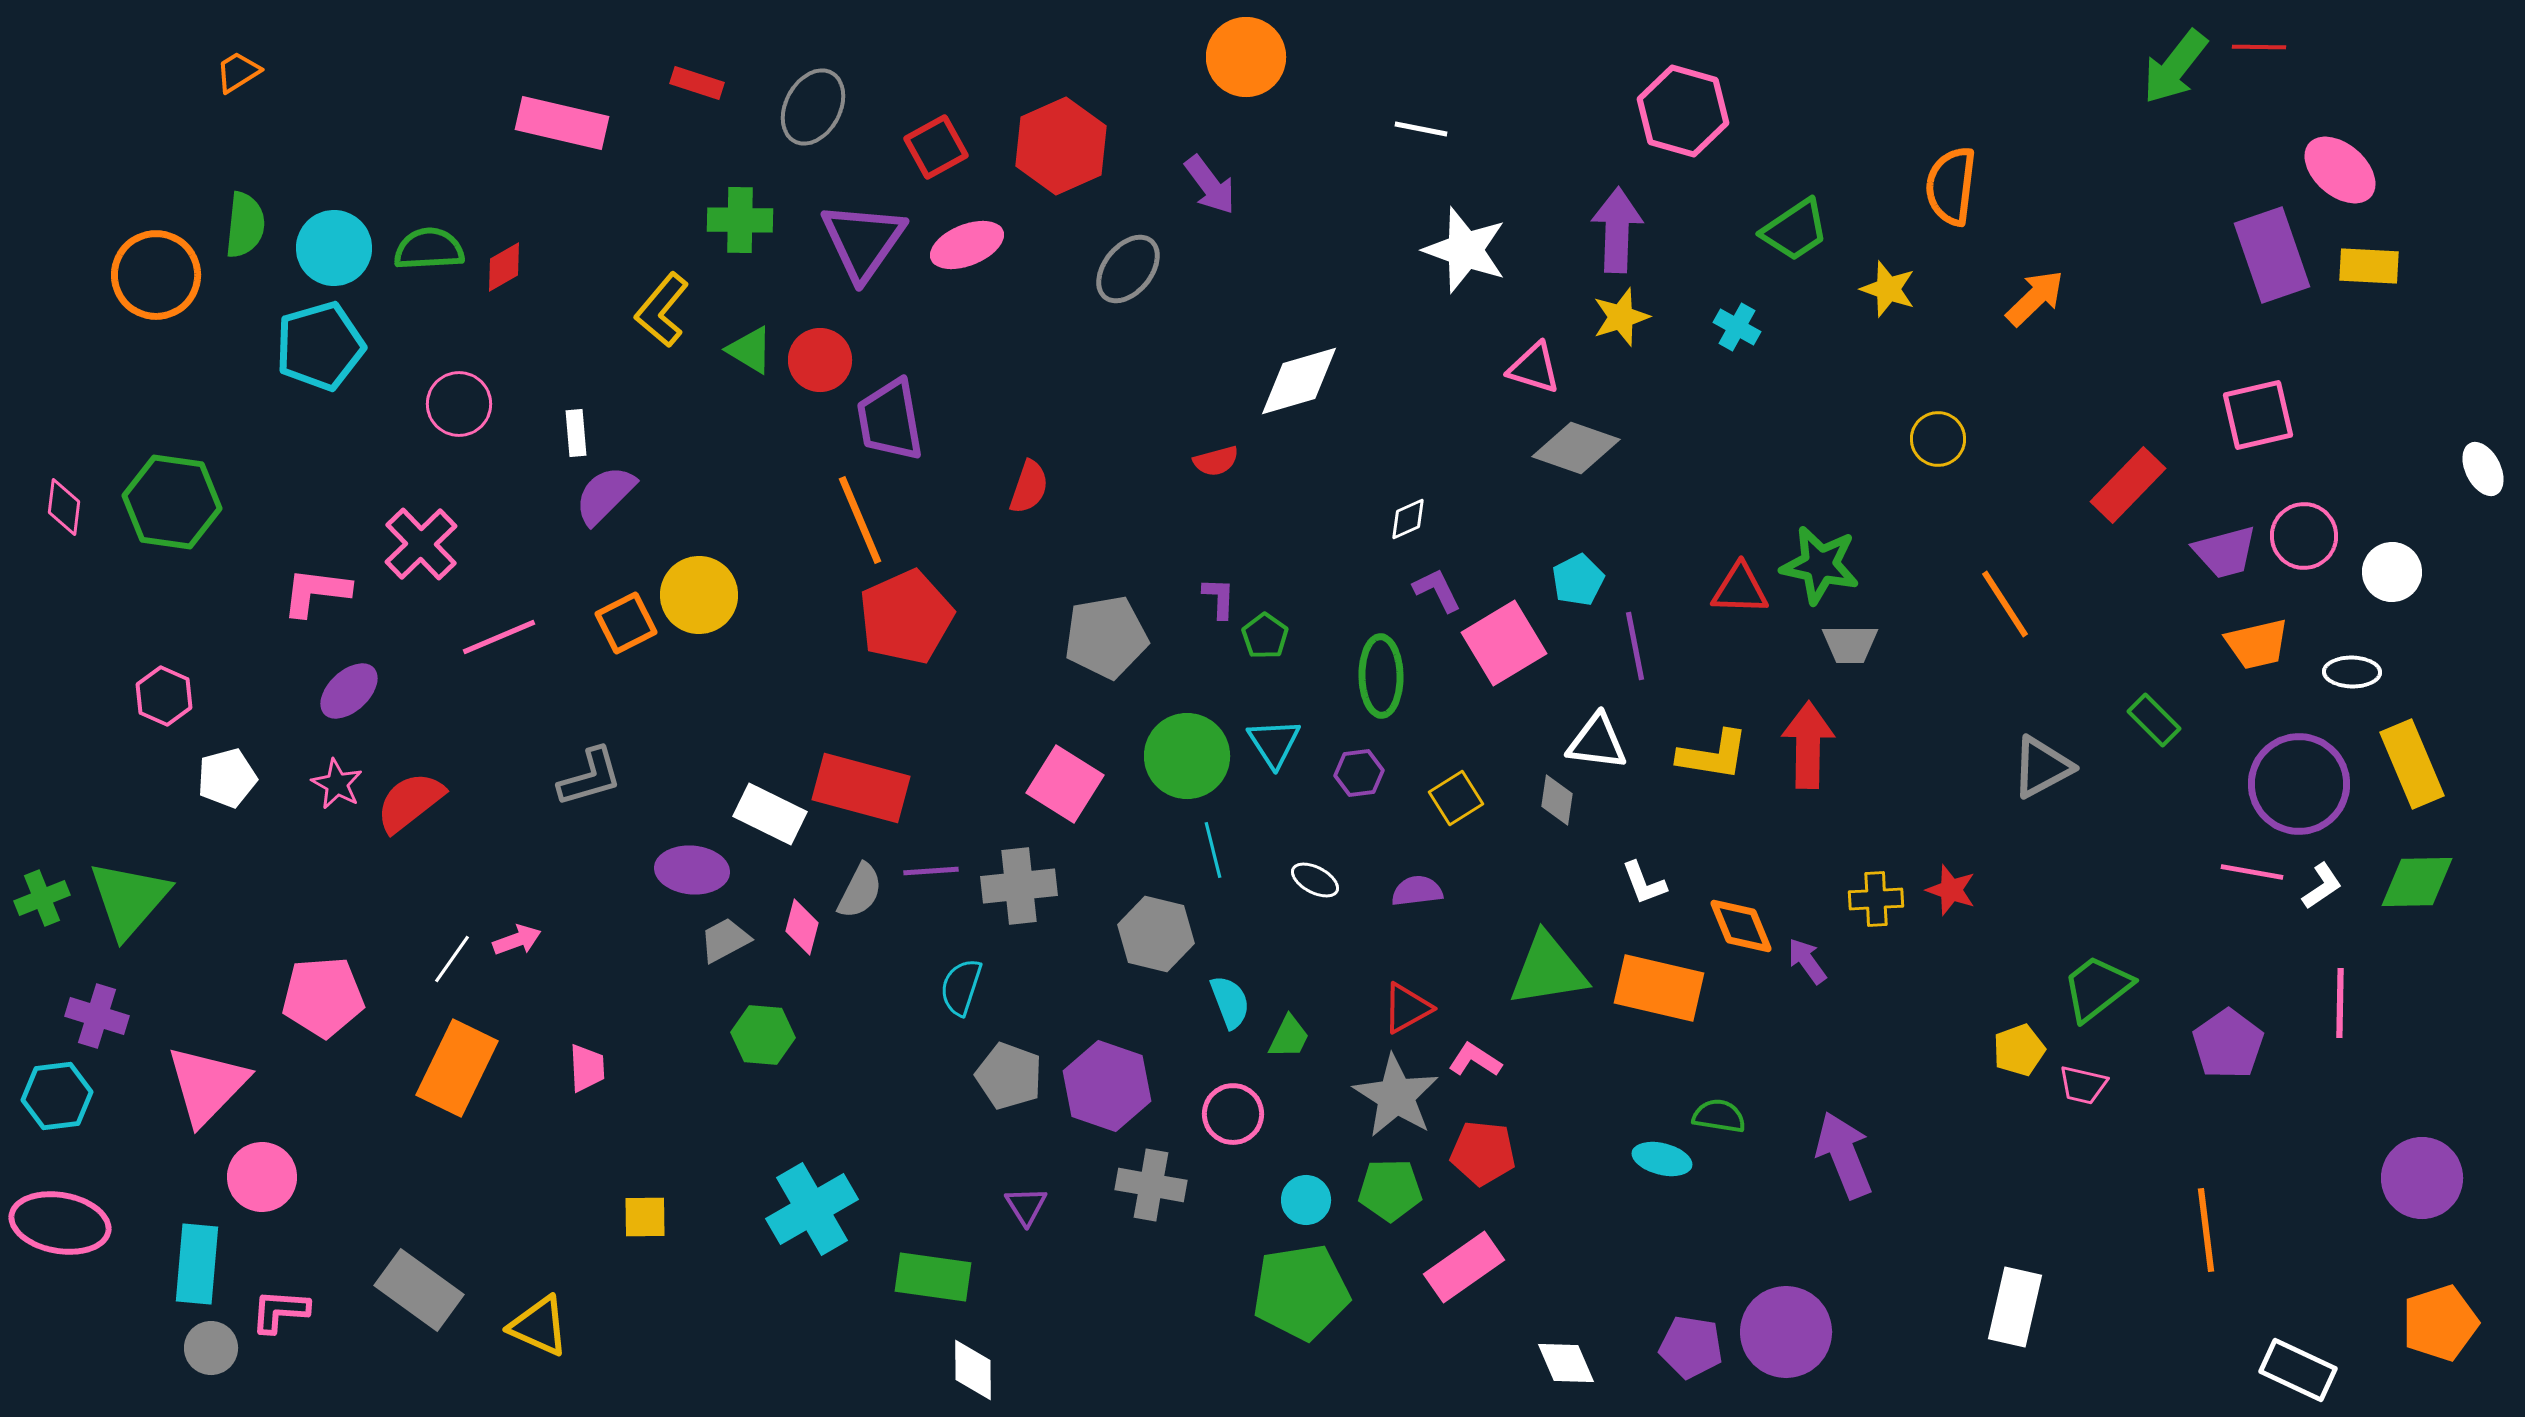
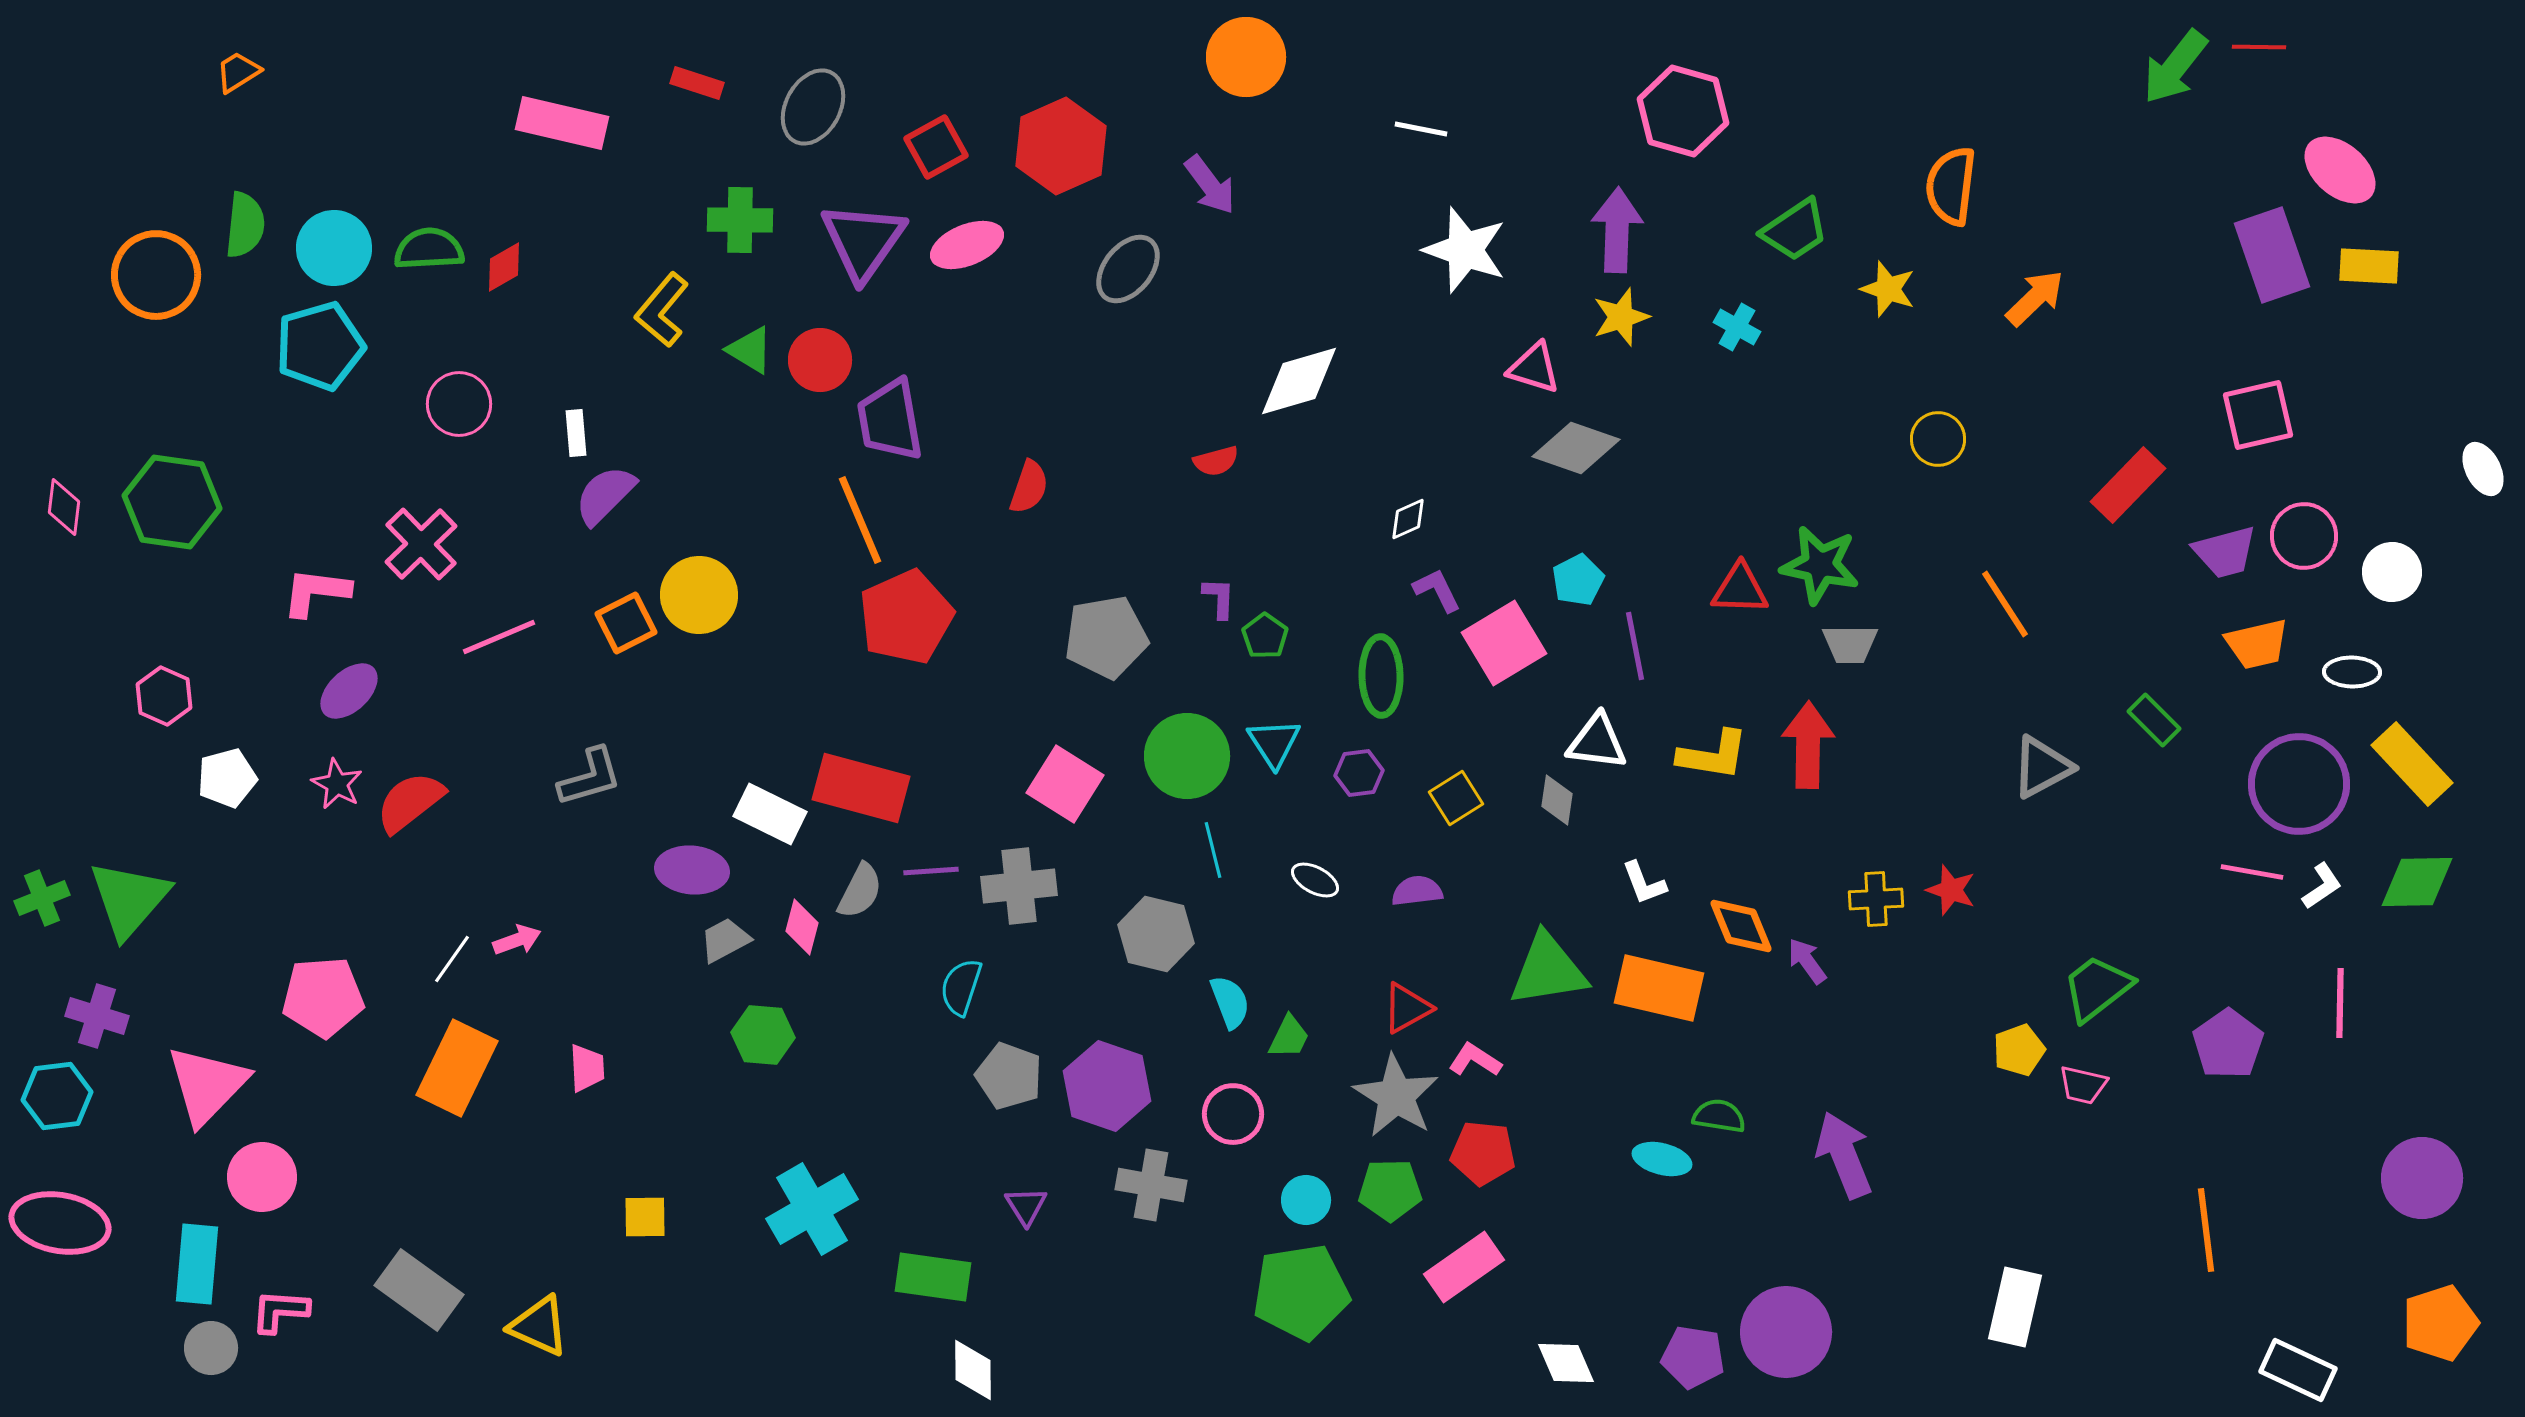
yellow rectangle at (2412, 764): rotated 20 degrees counterclockwise
purple pentagon at (1691, 1347): moved 2 px right, 10 px down
